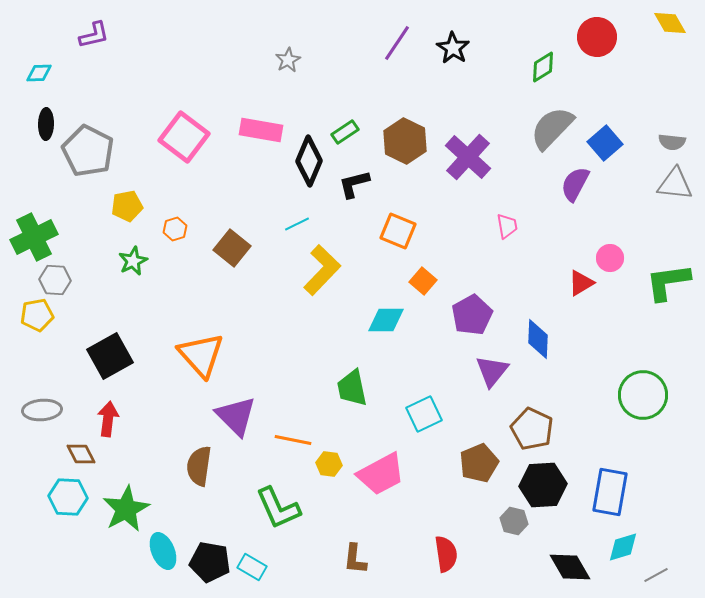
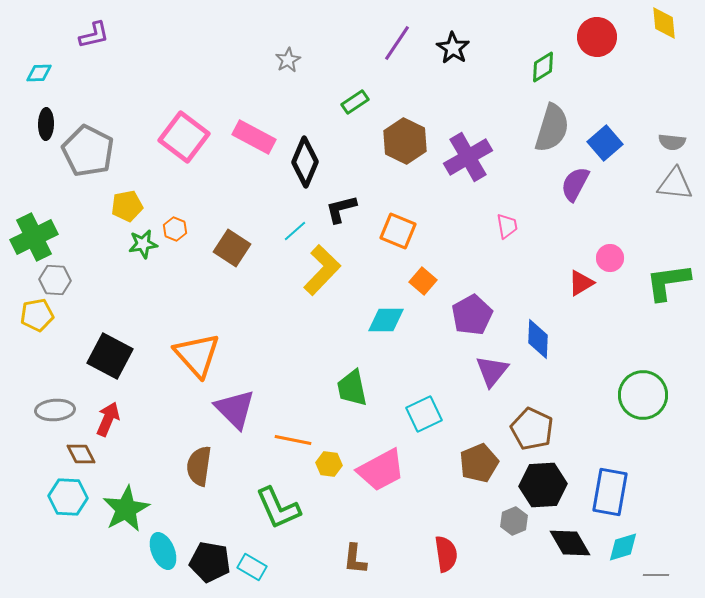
yellow diamond at (670, 23): moved 6 px left; rotated 24 degrees clockwise
gray semicircle at (552, 128): rotated 153 degrees clockwise
pink rectangle at (261, 130): moved 7 px left, 7 px down; rotated 18 degrees clockwise
green rectangle at (345, 132): moved 10 px right, 30 px up
purple cross at (468, 157): rotated 18 degrees clockwise
black diamond at (309, 161): moved 4 px left, 1 px down
black L-shape at (354, 184): moved 13 px left, 25 px down
cyan line at (297, 224): moved 2 px left, 7 px down; rotated 15 degrees counterclockwise
orange hexagon at (175, 229): rotated 20 degrees counterclockwise
brown square at (232, 248): rotated 6 degrees counterclockwise
green star at (133, 261): moved 10 px right, 17 px up; rotated 16 degrees clockwise
orange triangle at (201, 355): moved 4 px left
black square at (110, 356): rotated 33 degrees counterclockwise
gray ellipse at (42, 410): moved 13 px right
purple triangle at (236, 416): moved 1 px left, 7 px up
red arrow at (108, 419): rotated 16 degrees clockwise
pink trapezoid at (381, 474): moved 4 px up
gray hexagon at (514, 521): rotated 24 degrees clockwise
black diamond at (570, 567): moved 24 px up
gray line at (656, 575): rotated 30 degrees clockwise
